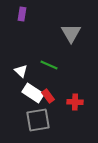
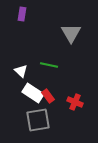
green line: rotated 12 degrees counterclockwise
red cross: rotated 21 degrees clockwise
